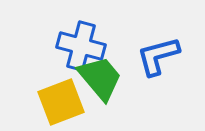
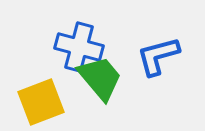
blue cross: moved 2 px left, 1 px down
yellow square: moved 20 px left
